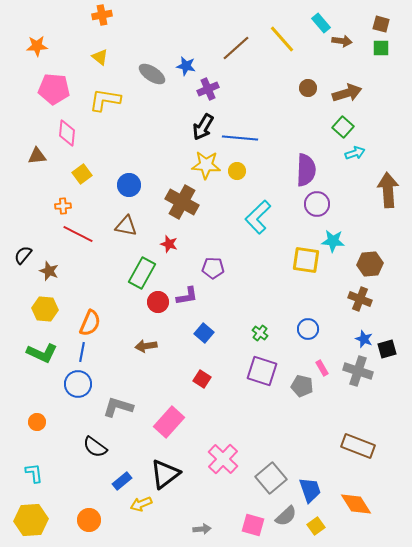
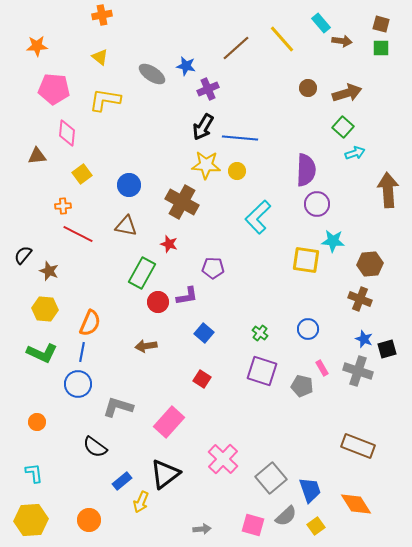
yellow arrow at (141, 504): moved 2 px up; rotated 45 degrees counterclockwise
